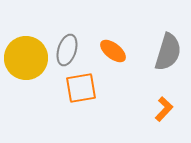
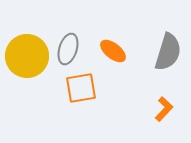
gray ellipse: moved 1 px right, 1 px up
yellow circle: moved 1 px right, 2 px up
